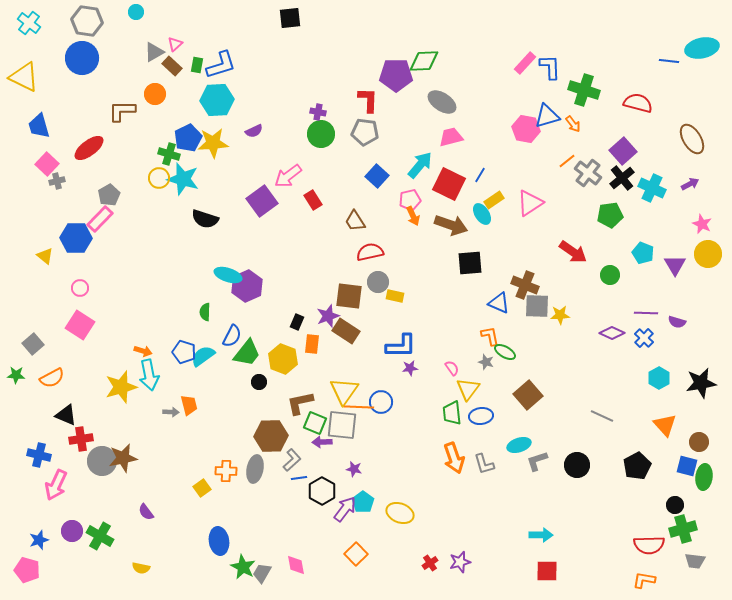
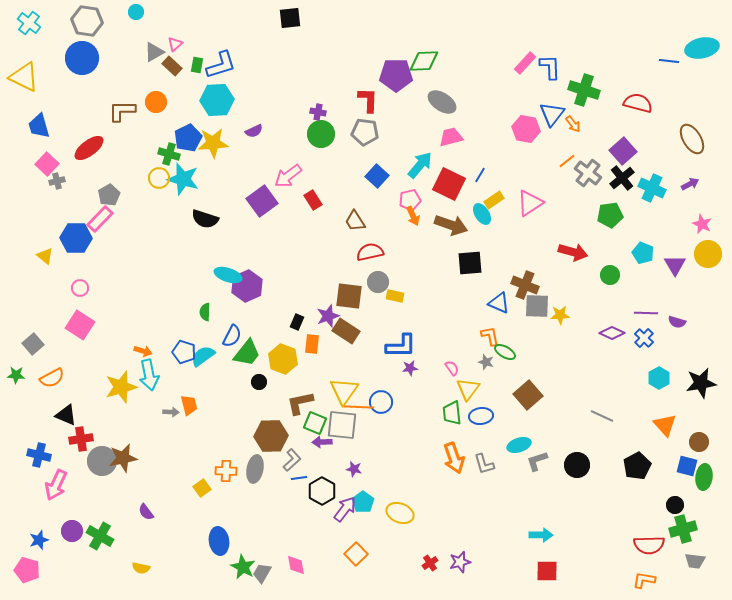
orange circle at (155, 94): moved 1 px right, 8 px down
blue triangle at (547, 116): moved 5 px right, 2 px up; rotated 36 degrees counterclockwise
red arrow at (573, 252): rotated 20 degrees counterclockwise
